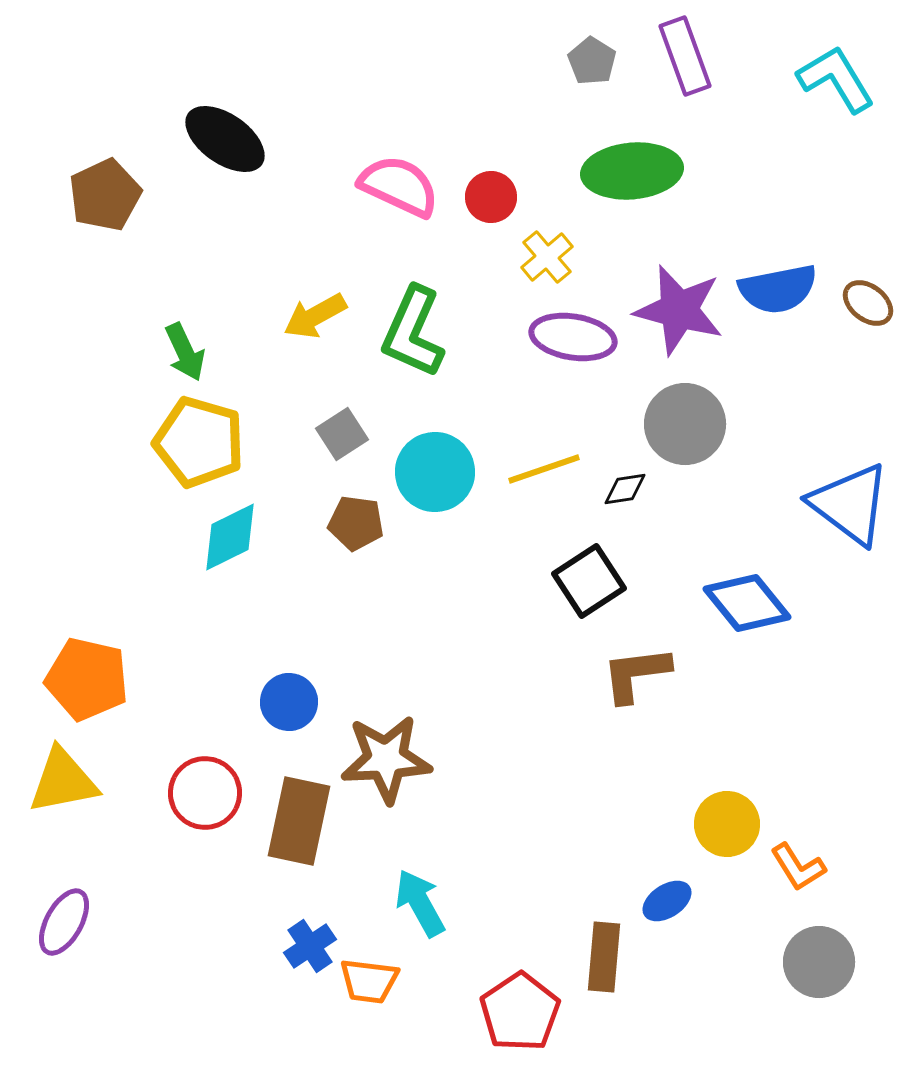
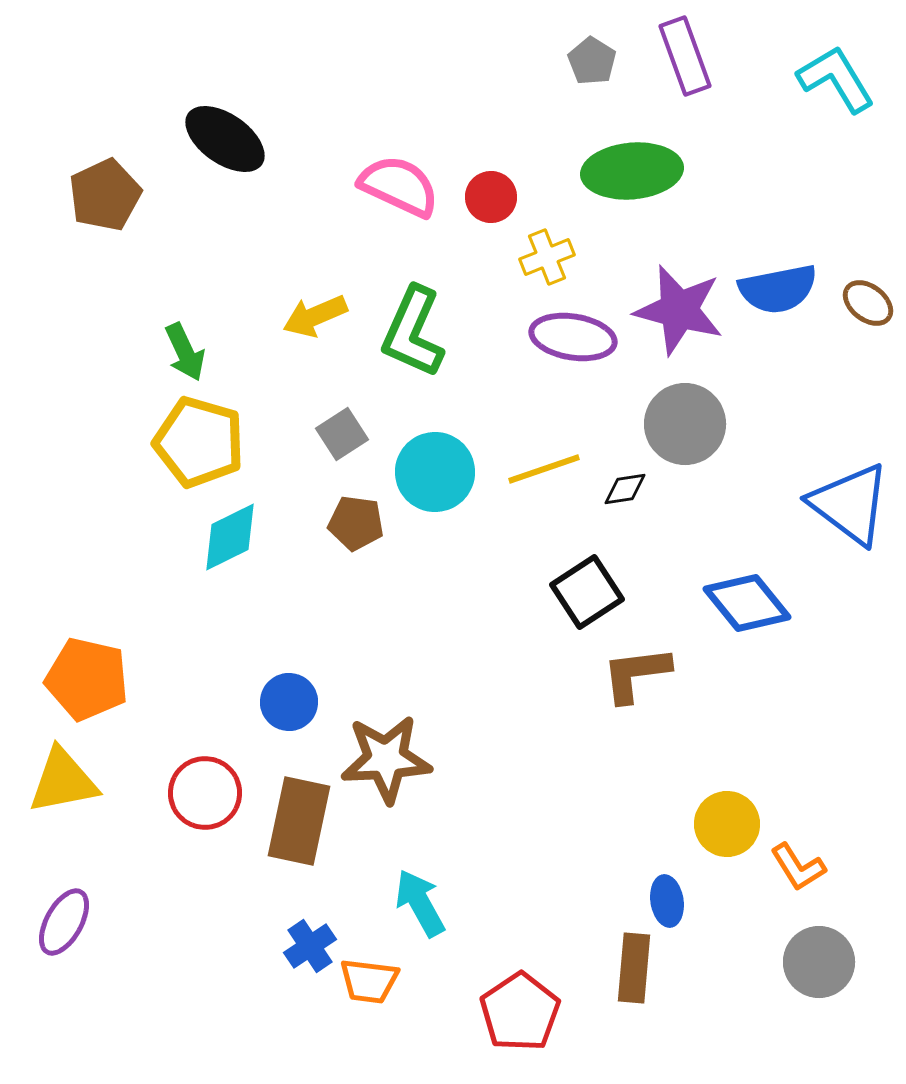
yellow cross at (547, 257): rotated 18 degrees clockwise
yellow arrow at (315, 316): rotated 6 degrees clockwise
black square at (589, 581): moved 2 px left, 11 px down
blue ellipse at (667, 901): rotated 66 degrees counterclockwise
brown rectangle at (604, 957): moved 30 px right, 11 px down
